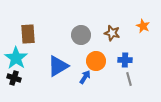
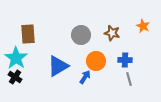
black cross: moved 1 px right, 1 px up; rotated 16 degrees clockwise
